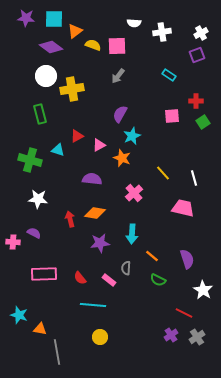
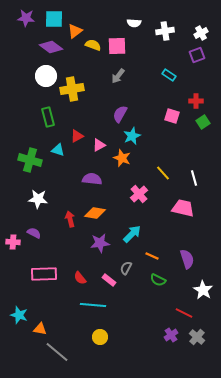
white cross at (162, 32): moved 3 px right, 1 px up
green rectangle at (40, 114): moved 8 px right, 3 px down
pink square at (172, 116): rotated 21 degrees clockwise
pink cross at (134, 193): moved 5 px right, 1 px down
cyan arrow at (132, 234): rotated 138 degrees counterclockwise
orange line at (152, 256): rotated 16 degrees counterclockwise
gray semicircle at (126, 268): rotated 24 degrees clockwise
gray cross at (197, 337): rotated 14 degrees counterclockwise
gray line at (57, 352): rotated 40 degrees counterclockwise
